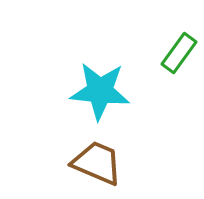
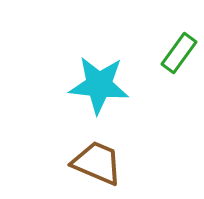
cyan star: moved 1 px left, 6 px up
